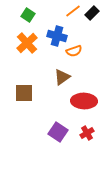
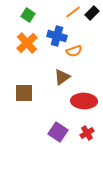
orange line: moved 1 px down
